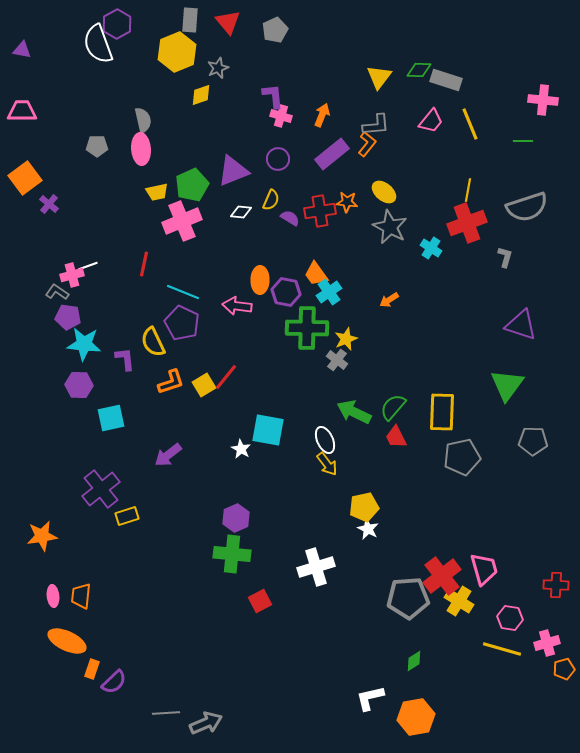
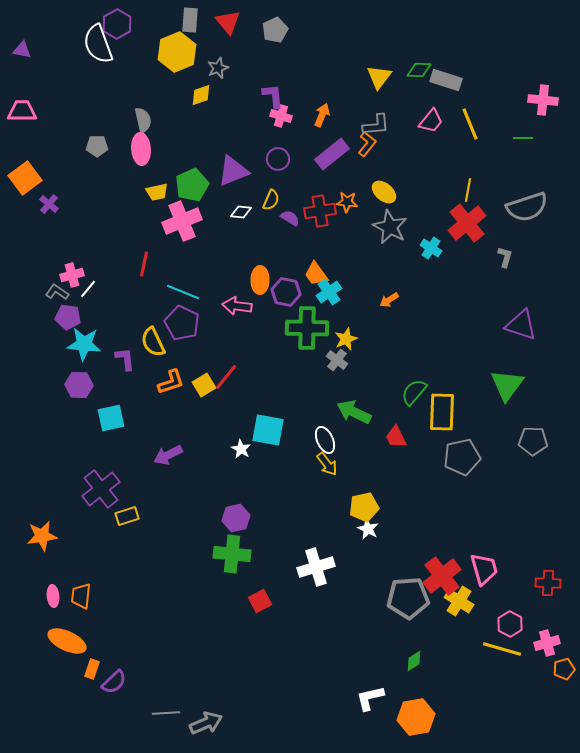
green line at (523, 141): moved 3 px up
red cross at (467, 223): rotated 18 degrees counterclockwise
white line at (88, 266): moved 23 px down; rotated 30 degrees counterclockwise
green semicircle at (393, 407): moved 21 px right, 15 px up
purple arrow at (168, 455): rotated 12 degrees clockwise
purple hexagon at (236, 518): rotated 12 degrees clockwise
red cross at (556, 585): moved 8 px left, 2 px up
pink hexagon at (510, 618): moved 6 px down; rotated 20 degrees clockwise
